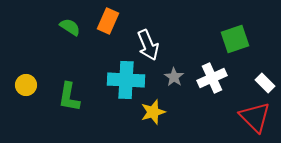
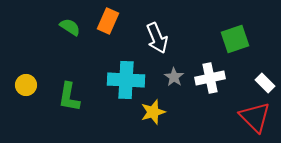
white arrow: moved 9 px right, 7 px up
white cross: moved 2 px left; rotated 12 degrees clockwise
